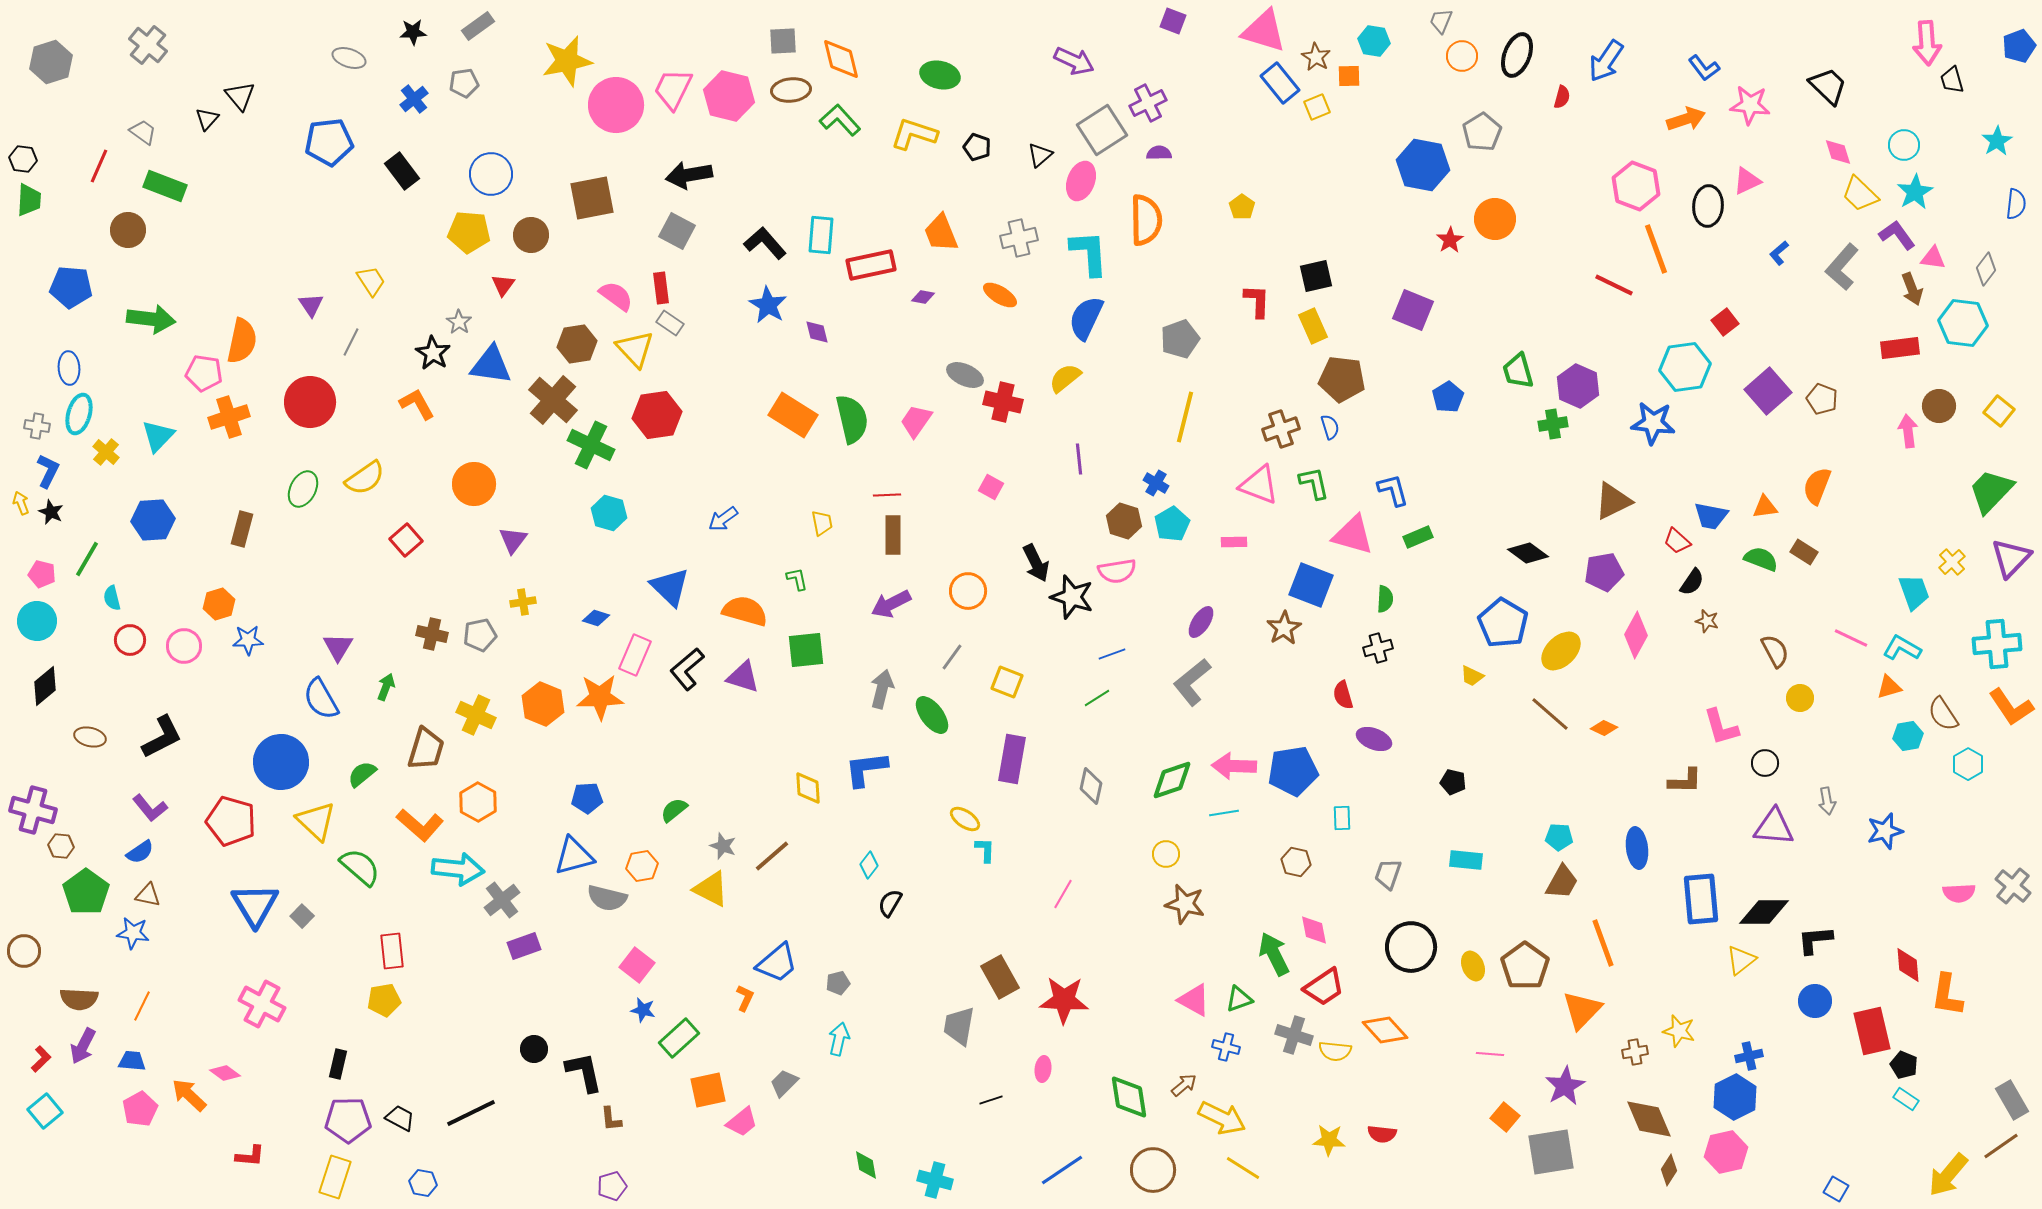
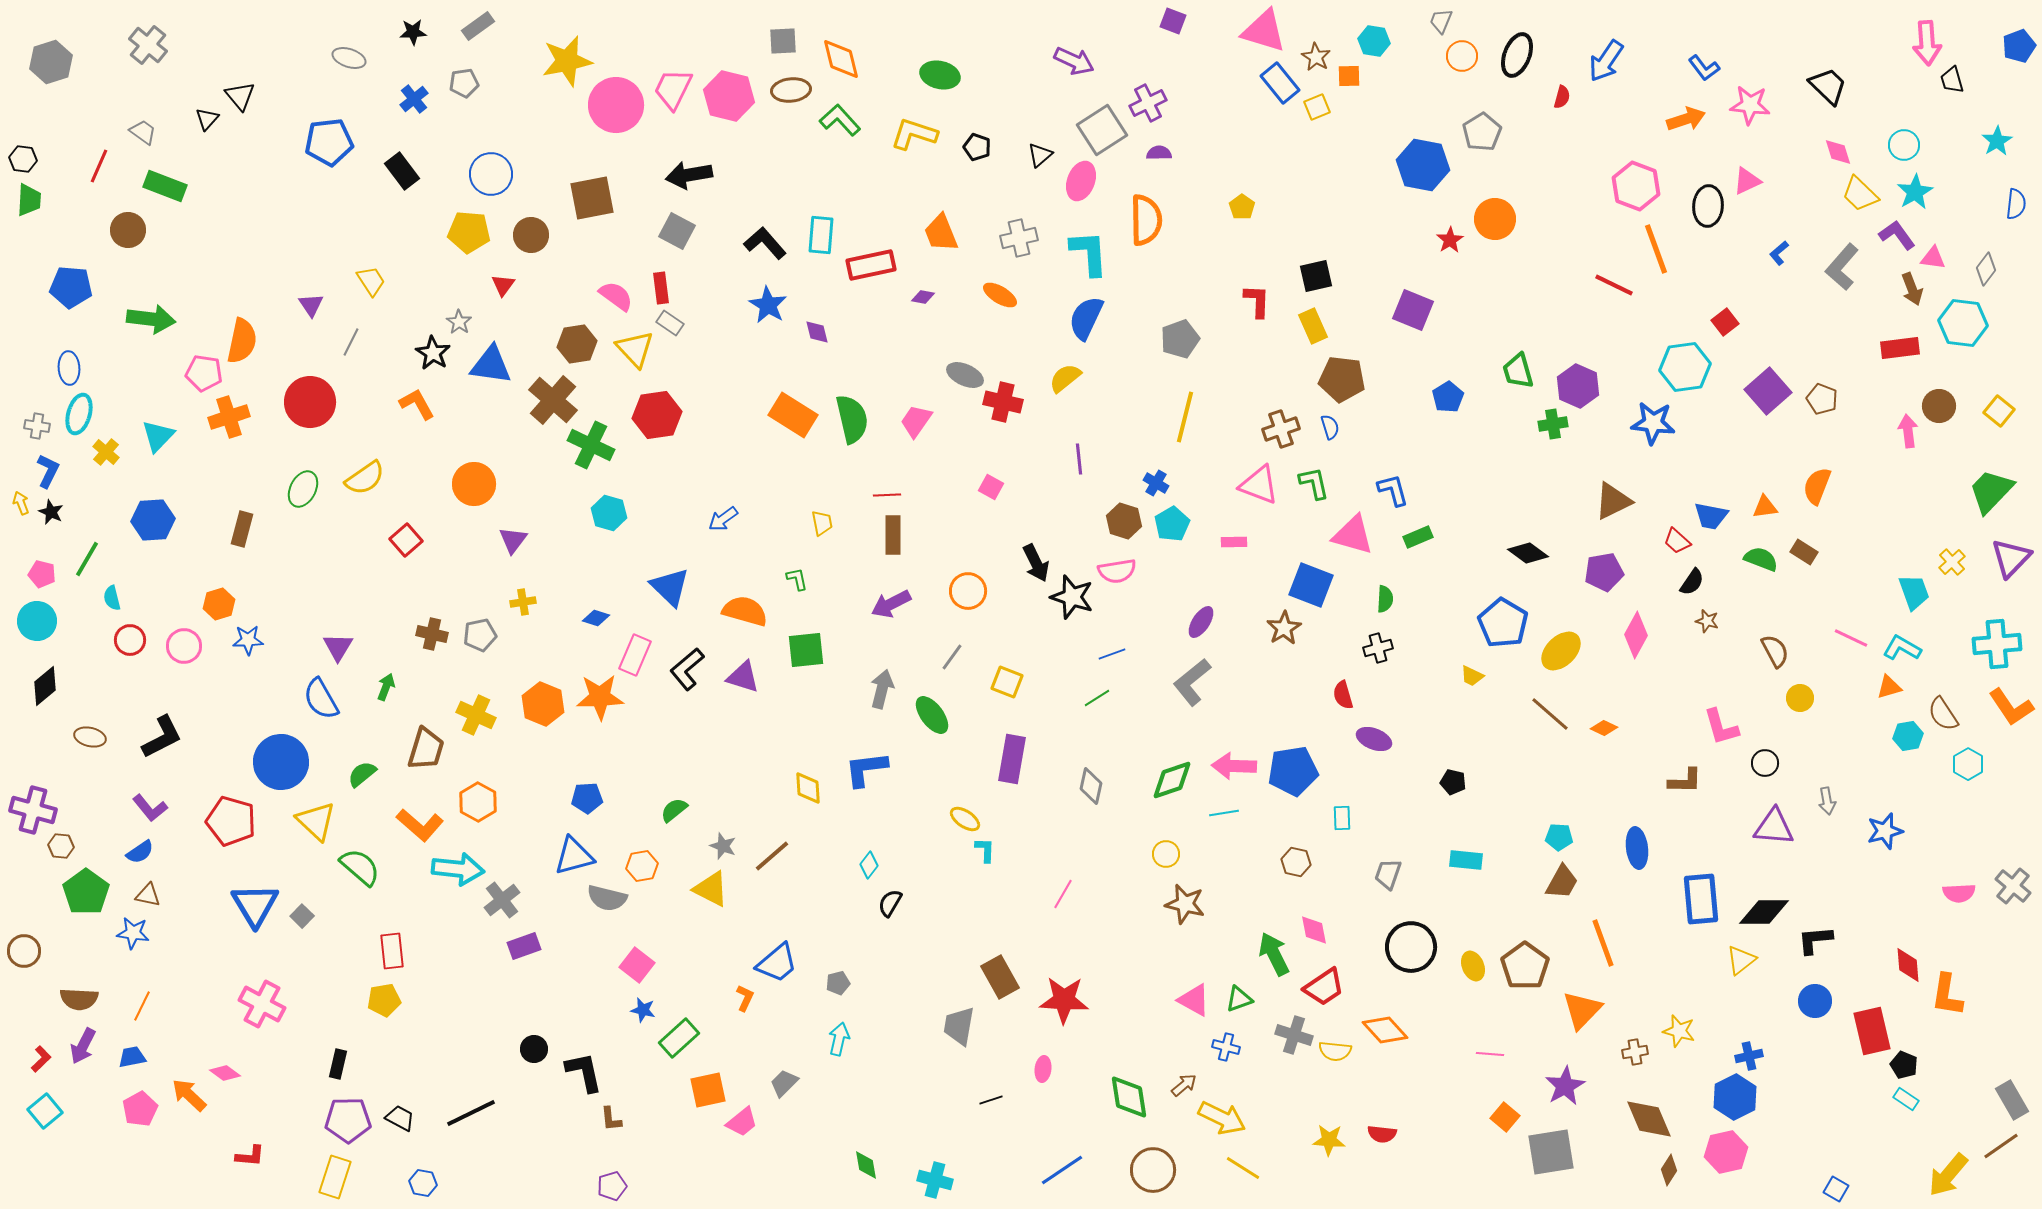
blue trapezoid at (132, 1061): moved 4 px up; rotated 16 degrees counterclockwise
